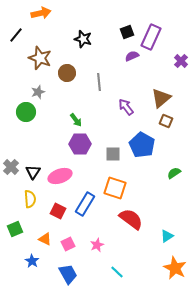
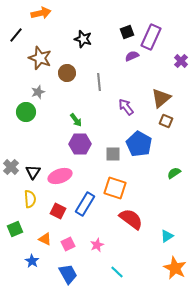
blue pentagon: moved 3 px left, 1 px up
